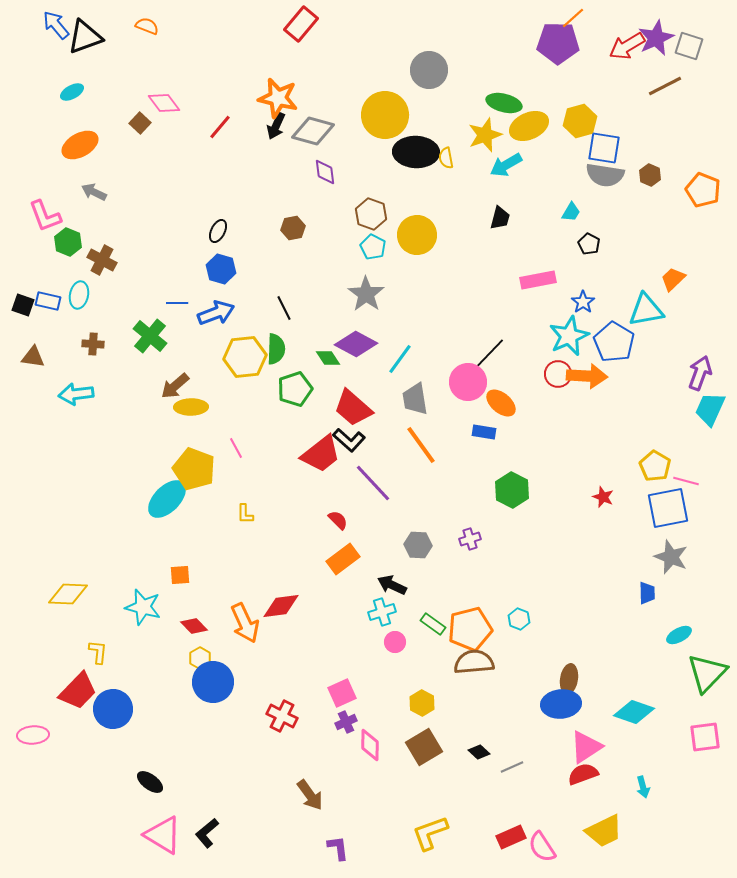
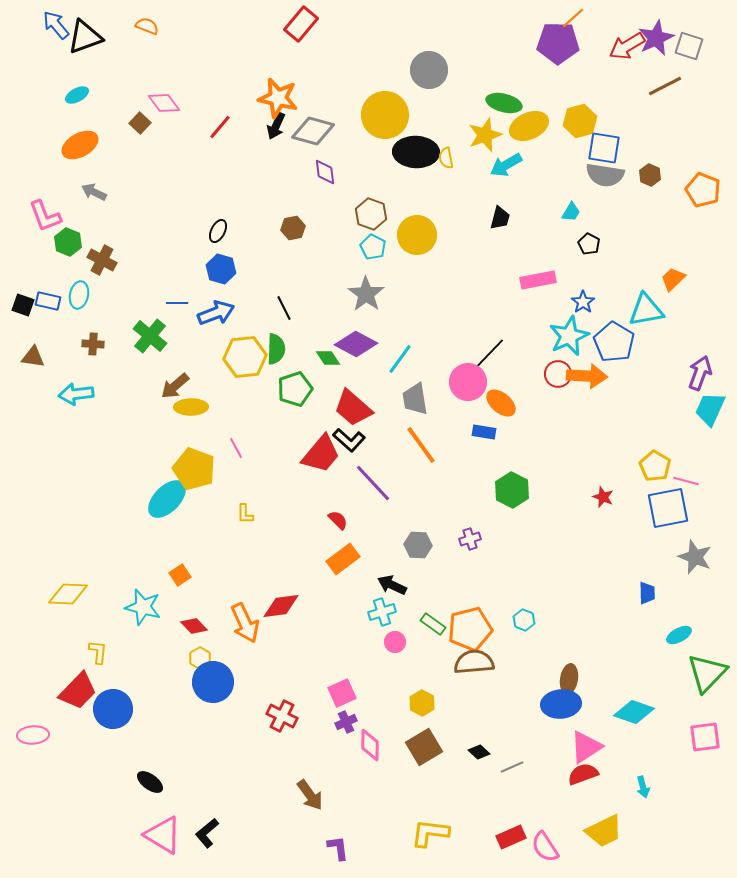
cyan ellipse at (72, 92): moved 5 px right, 3 px down
red trapezoid at (321, 454): rotated 12 degrees counterclockwise
gray star at (671, 557): moved 24 px right
orange square at (180, 575): rotated 30 degrees counterclockwise
cyan hexagon at (519, 619): moved 5 px right, 1 px down
yellow L-shape at (430, 833): rotated 27 degrees clockwise
pink semicircle at (542, 847): moved 3 px right
